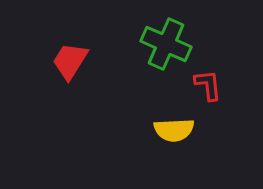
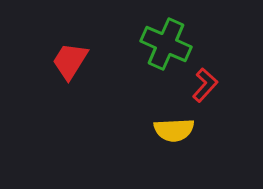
red L-shape: moved 3 px left; rotated 48 degrees clockwise
